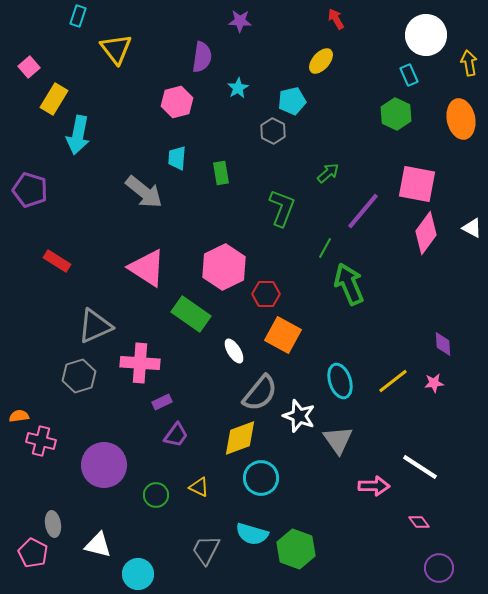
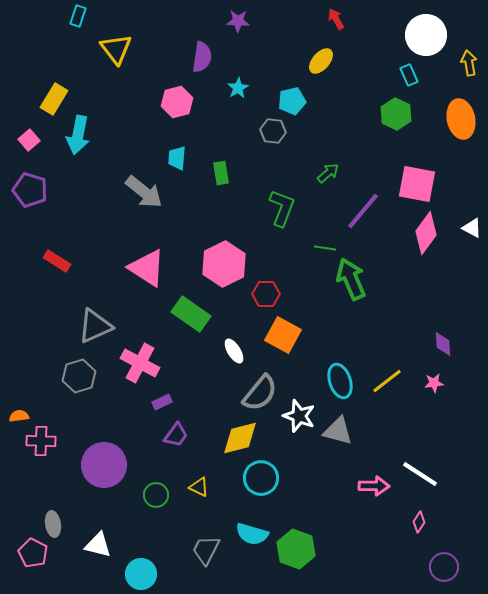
purple star at (240, 21): moved 2 px left
pink square at (29, 67): moved 73 px down
gray hexagon at (273, 131): rotated 20 degrees counterclockwise
green line at (325, 248): rotated 70 degrees clockwise
pink hexagon at (224, 267): moved 3 px up
green arrow at (349, 284): moved 2 px right, 5 px up
pink cross at (140, 363): rotated 24 degrees clockwise
yellow line at (393, 381): moved 6 px left
yellow diamond at (240, 438): rotated 6 degrees clockwise
gray triangle at (338, 440): moved 9 px up; rotated 40 degrees counterclockwise
pink cross at (41, 441): rotated 12 degrees counterclockwise
white line at (420, 467): moved 7 px down
pink diamond at (419, 522): rotated 70 degrees clockwise
purple circle at (439, 568): moved 5 px right, 1 px up
cyan circle at (138, 574): moved 3 px right
